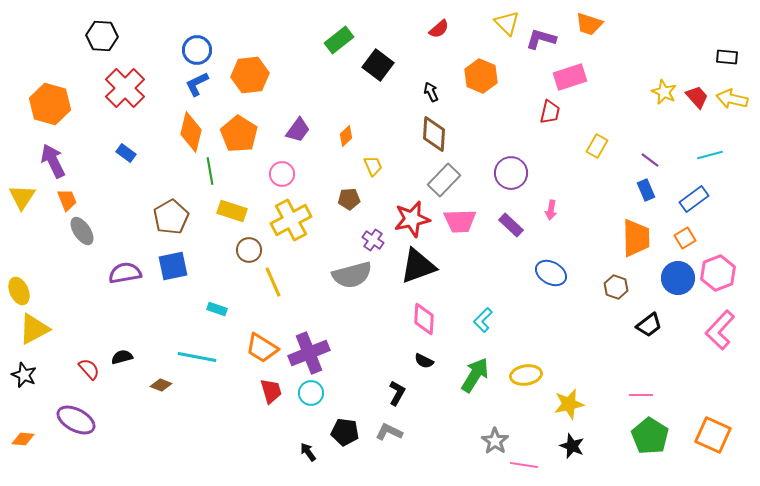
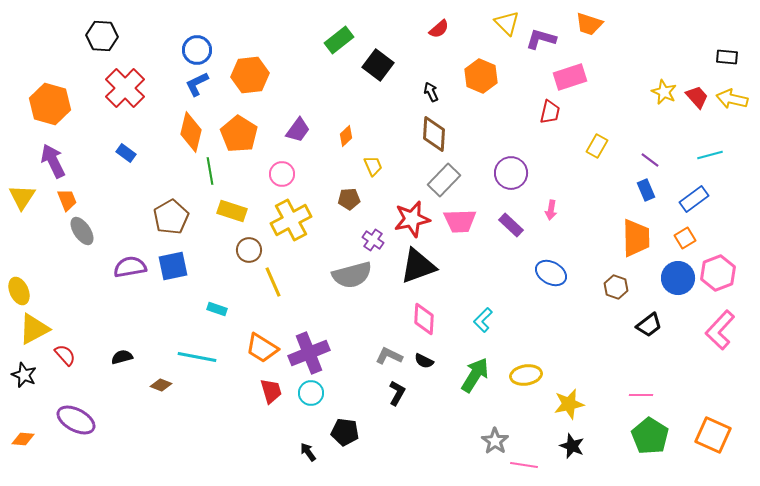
purple semicircle at (125, 273): moved 5 px right, 6 px up
red semicircle at (89, 369): moved 24 px left, 14 px up
gray L-shape at (389, 432): moved 76 px up
